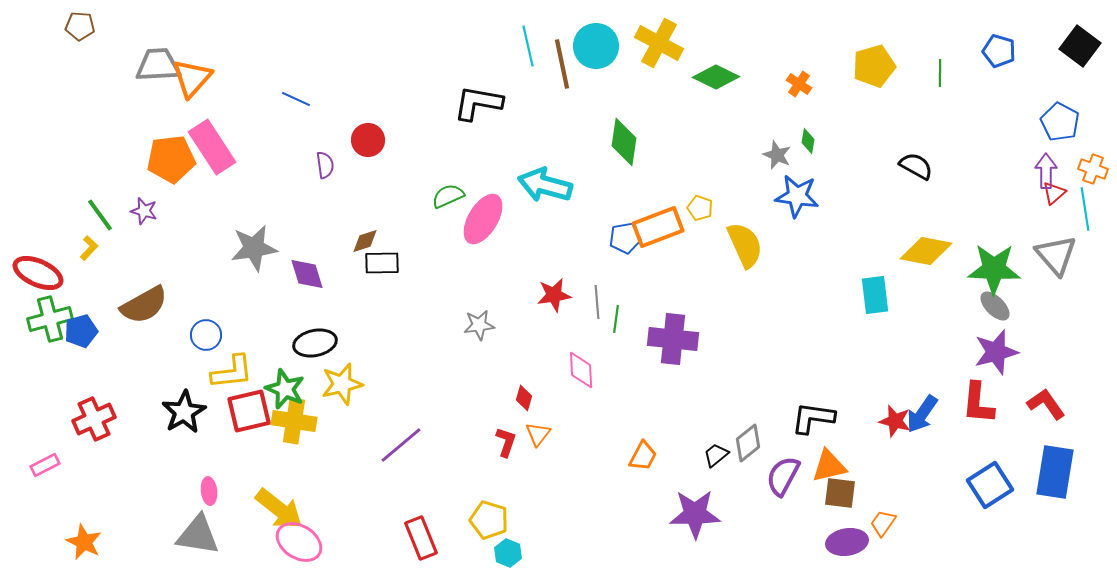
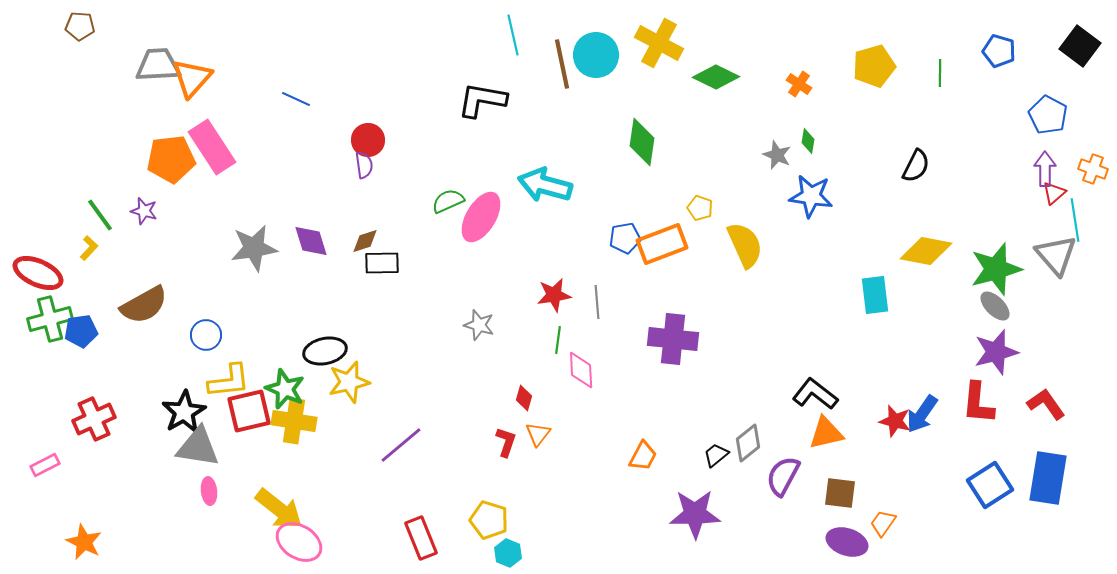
cyan line at (528, 46): moved 15 px left, 11 px up
cyan circle at (596, 46): moved 9 px down
black L-shape at (478, 103): moved 4 px right, 3 px up
blue pentagon at (1060, 122): moved 12 px left, 7 px up
green diamond at (624, 142): moved 18 px right
purple semicircle at (325, 165): moved 39 px right
black semicircle at (916, 166): rotated 88 degrees clockwise
purple arrow at (1046, 171): moved 1 px left, 2 px up
green semicircle at (448, 196): moved 5 px down
blue star at (797, 196): moved 14 px right
cyan line at (1085, 209): moved 10 px left, 11 px down
pink ellipse at (483, 219): moved 2 px left, 2 px up
orange rectangle at (658, 227): moved 4 px right, 17 px down
green star at (994, 269): moved 2 px right; rotated 18 degrees counterclockwise
purple diamond at (307, 274): moved 4 px right, 33 px up
green line at (616, 319): moved 58 px left, 21 px down
gray star at (479, 325): rotated 24 degrees clockwise
blue pentagon at (81, 331): rotated 8 degrees clockwise
black ellipse at (315, 343): moved 10 px right, 8 px down
yellow L-shape at (232, 372): moved 3 px left, 9 px down
yellow star at (342, 384): moved 7 px right, 2 px up
black L-shape at (813, 418): moved 2 px right, 24 px up; rotated 30 degrees clockwise
orange triangle at (829, 466): moved 3 px left, 33 px up
blue rectangle at (1055, 472): moved 7 px left, 6 px down
gray triangle at (198, 535): moved 88 px up
purple ellipse at (847, 542): rotated 27 degrees clockwise
